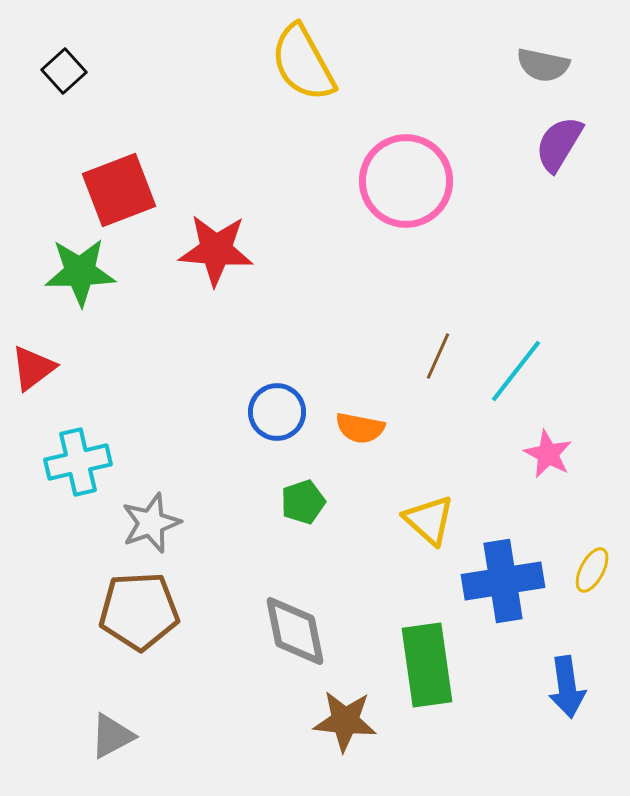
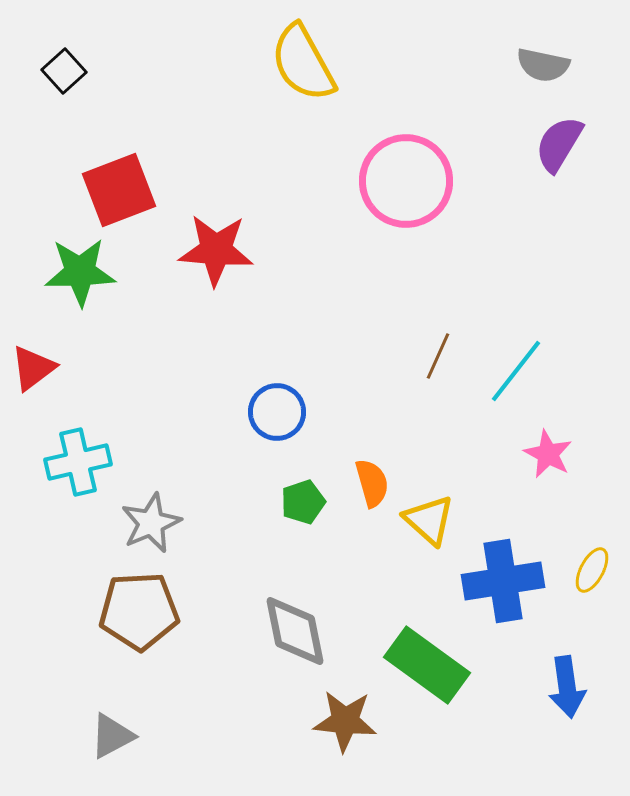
orange semicircle: moved 12 px right, 55 px down; rotated 117 degrees counterclockwise
gray star: rotated 4 degrees counterclockwise
green rectangle: rotated 46 degrees counterclockwise
